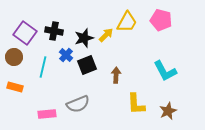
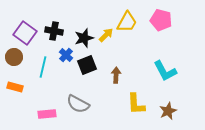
gray semicircle: rotated 50 degrees clockwise
